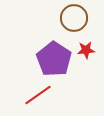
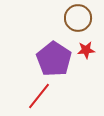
brown circle: moved 4 px right
red line: moved 1 px right, 1 px down; rotated 16 degrees counterclockwise
